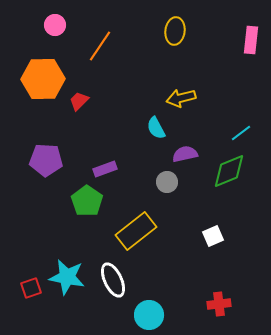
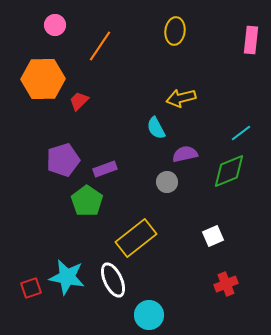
purple pentagon: moved 17 px right; rotated 20 degrees counterclockwise
yellow rectangle: moved 7 px down
red cross: moved 7 px right, 20 px up; rotated 15 degrees counterclockwise
